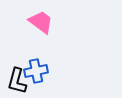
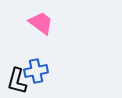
pink trapezoid: moved 1 px down
